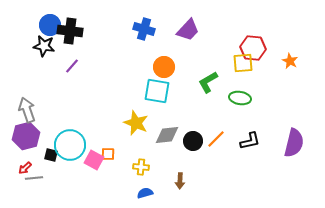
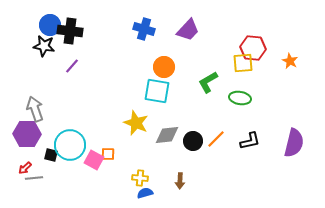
gray arrow: moved 8 px right, 1 px up
purple hexagon: moved 1 px right, 2 px up; rotated 16 degrees clockwise
yellow cross: moved 1 px left, 11 px down
